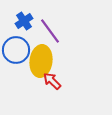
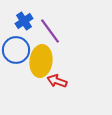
red arrow: moved 5 px right; rotated 24 degrees counterclockwise
